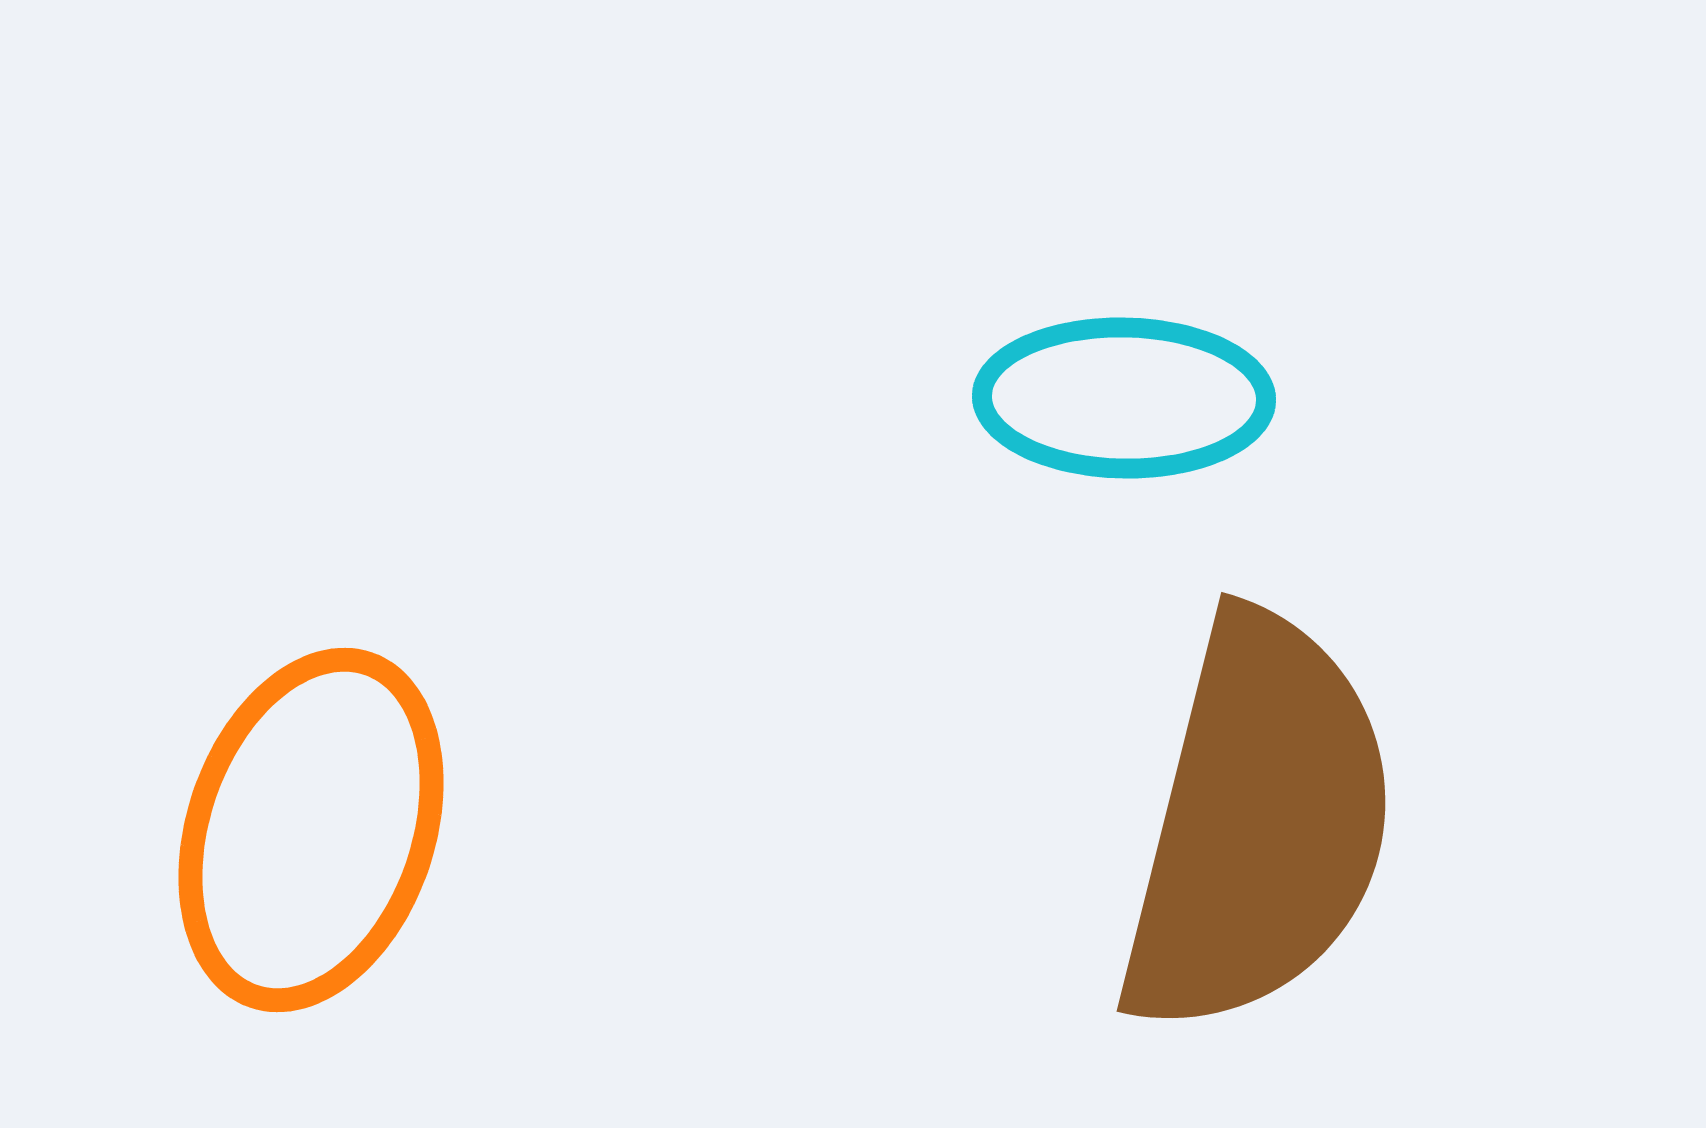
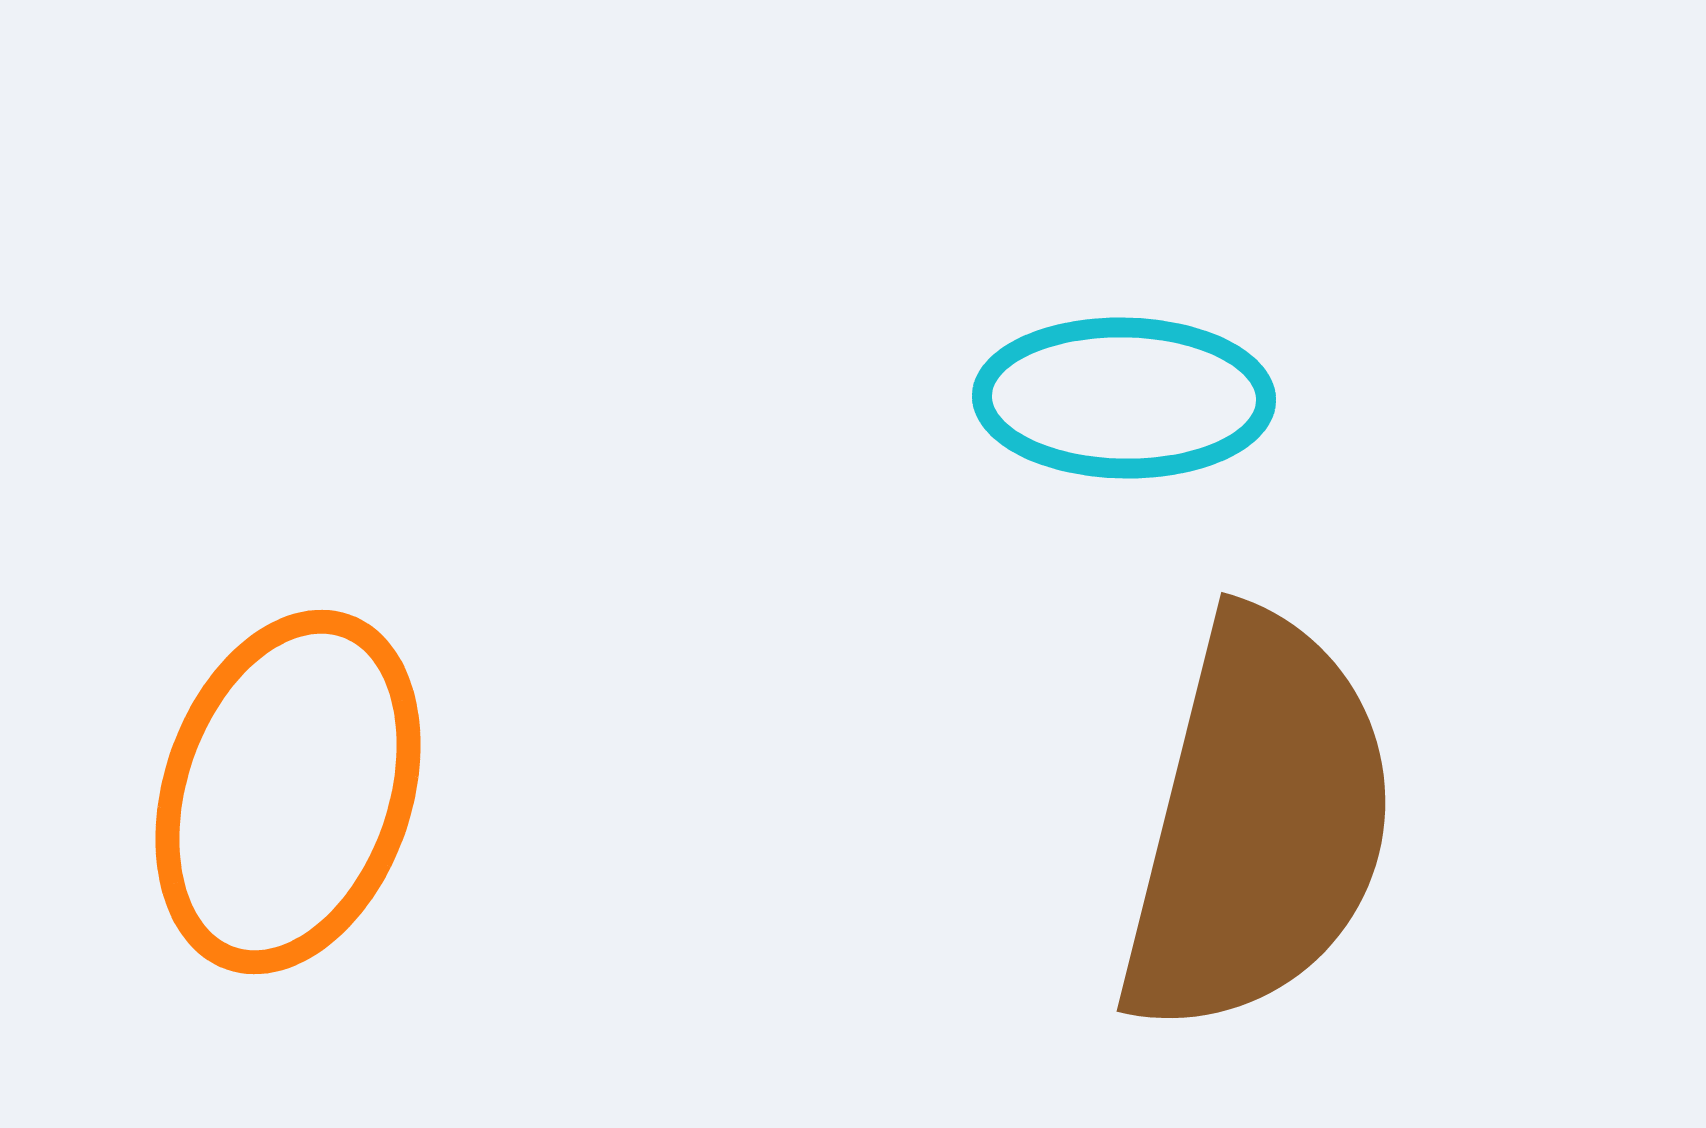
orange ellipse: moved 23 px left, 38 px up
